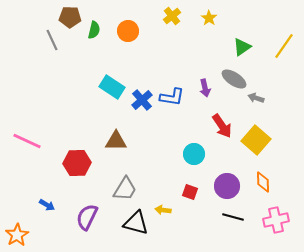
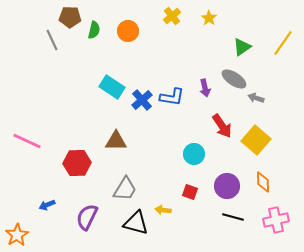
yellow line: moved 1 px left, 3 px up
blue arrow: rotated 126 degrees clockwise
